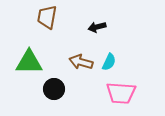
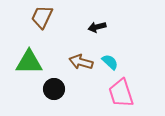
brown trapezoid: moved 5 px left; rotated 15 degrees clockwise
cyan semicircle: moved 1 px right; rotated 72 degrees counterclockwise
pink trapezoid: rotated 68 degrees clockwise
